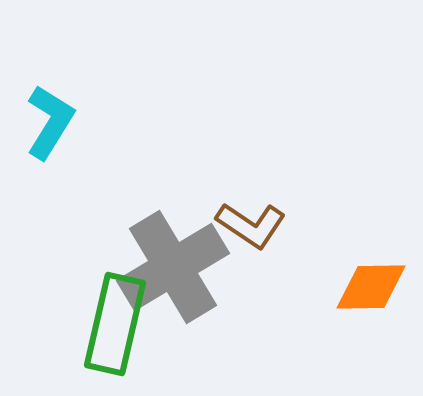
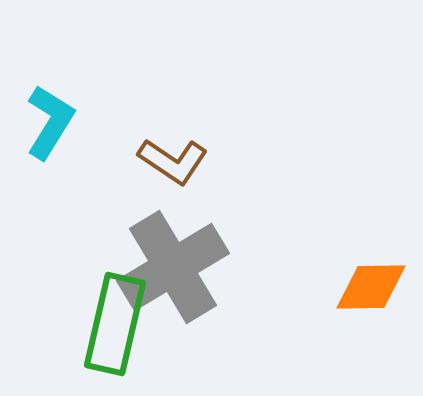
brown L-shape: moved 78 px left, 64 px up
